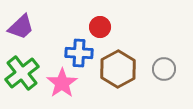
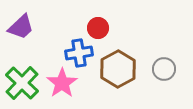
red circle: moved 2 px left, 1 px down
blue cross: rotated 12 degrees counterclockwise
green cross: moved 10 px down; rotated 8 degrees counterclockwise
